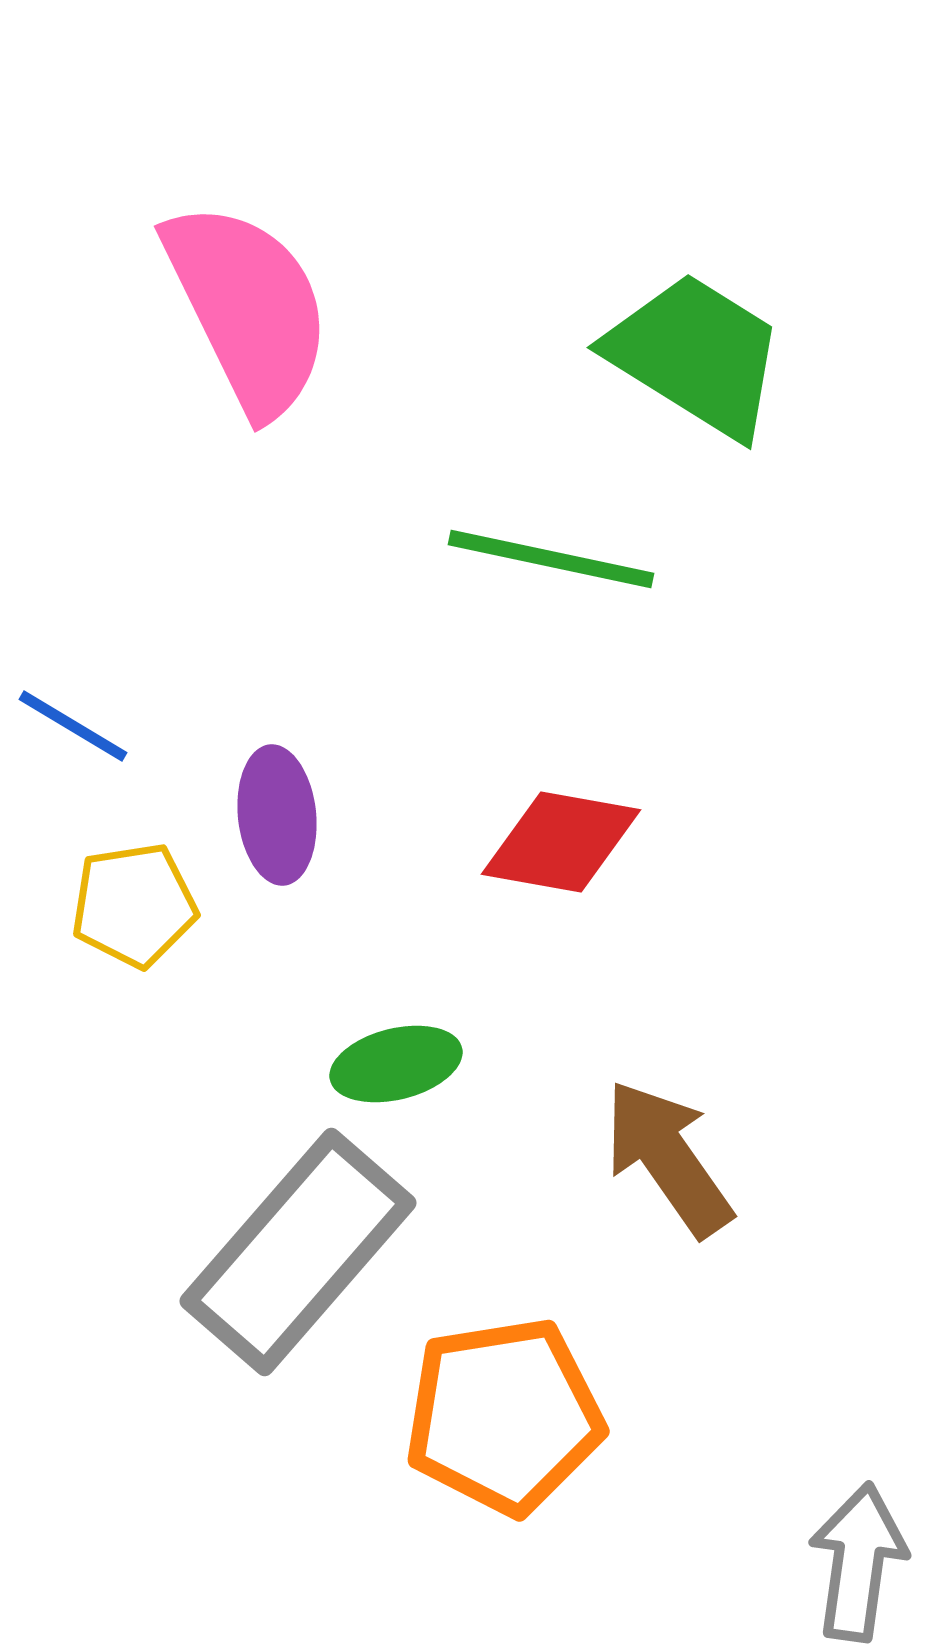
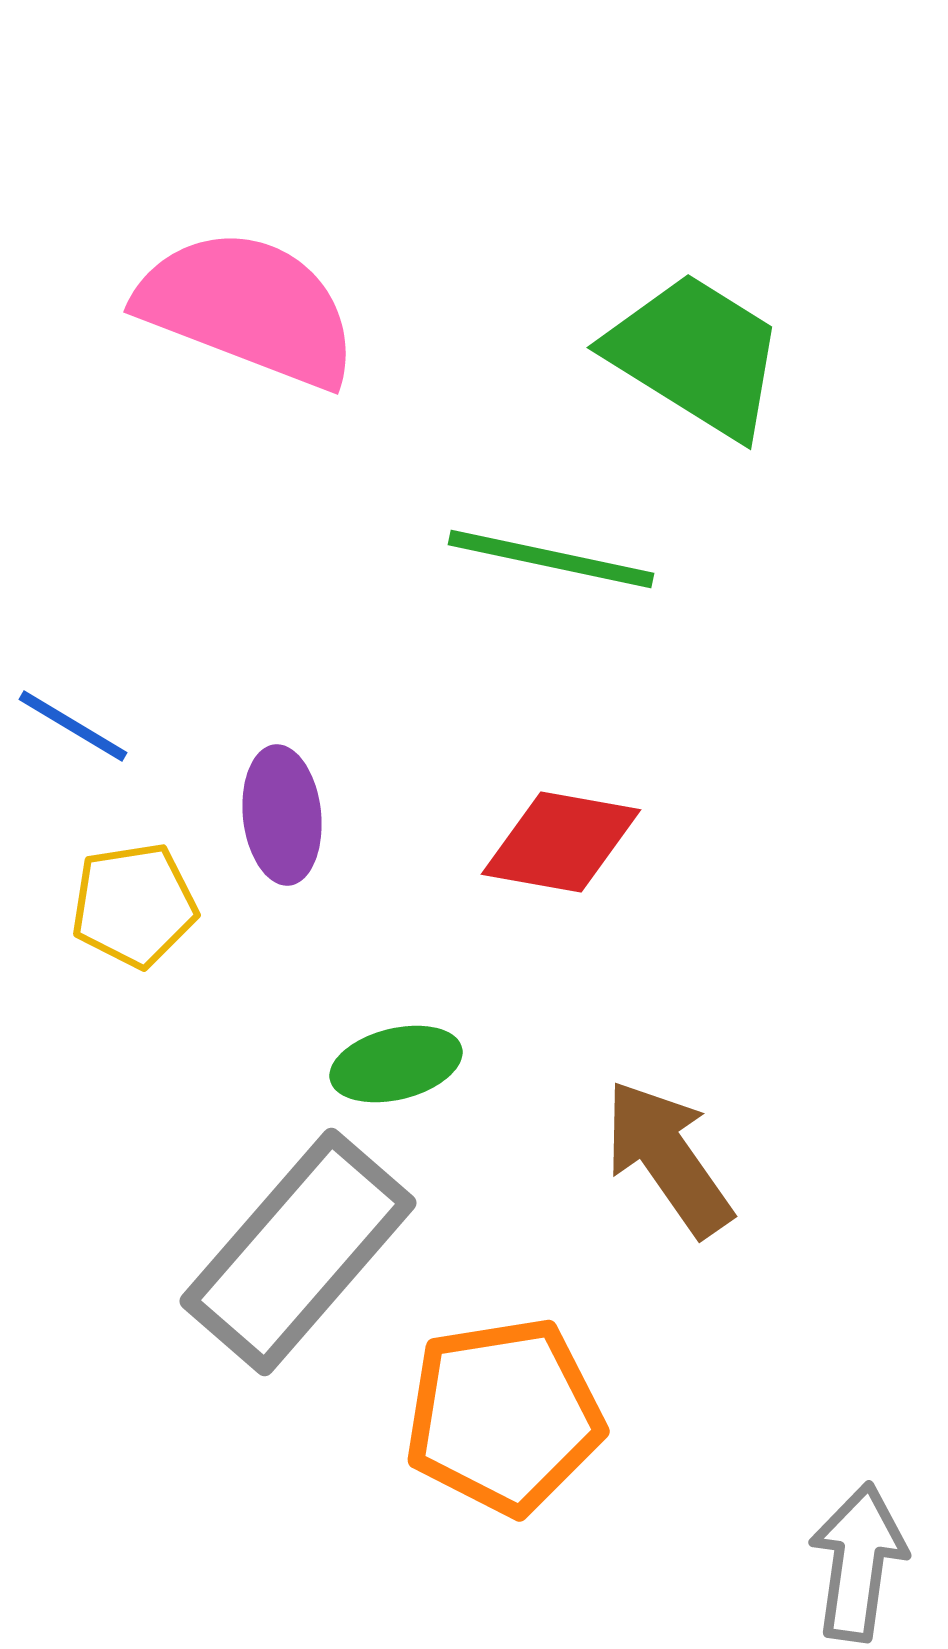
pink semicircle: rotated 43 degrees counterclockwise
purple ellipse: moved 5 px right
